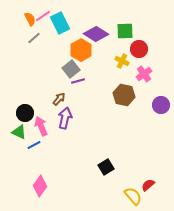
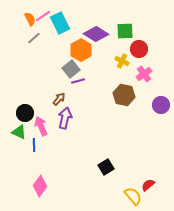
blue line: rotated 64 degrees counterclockwise
